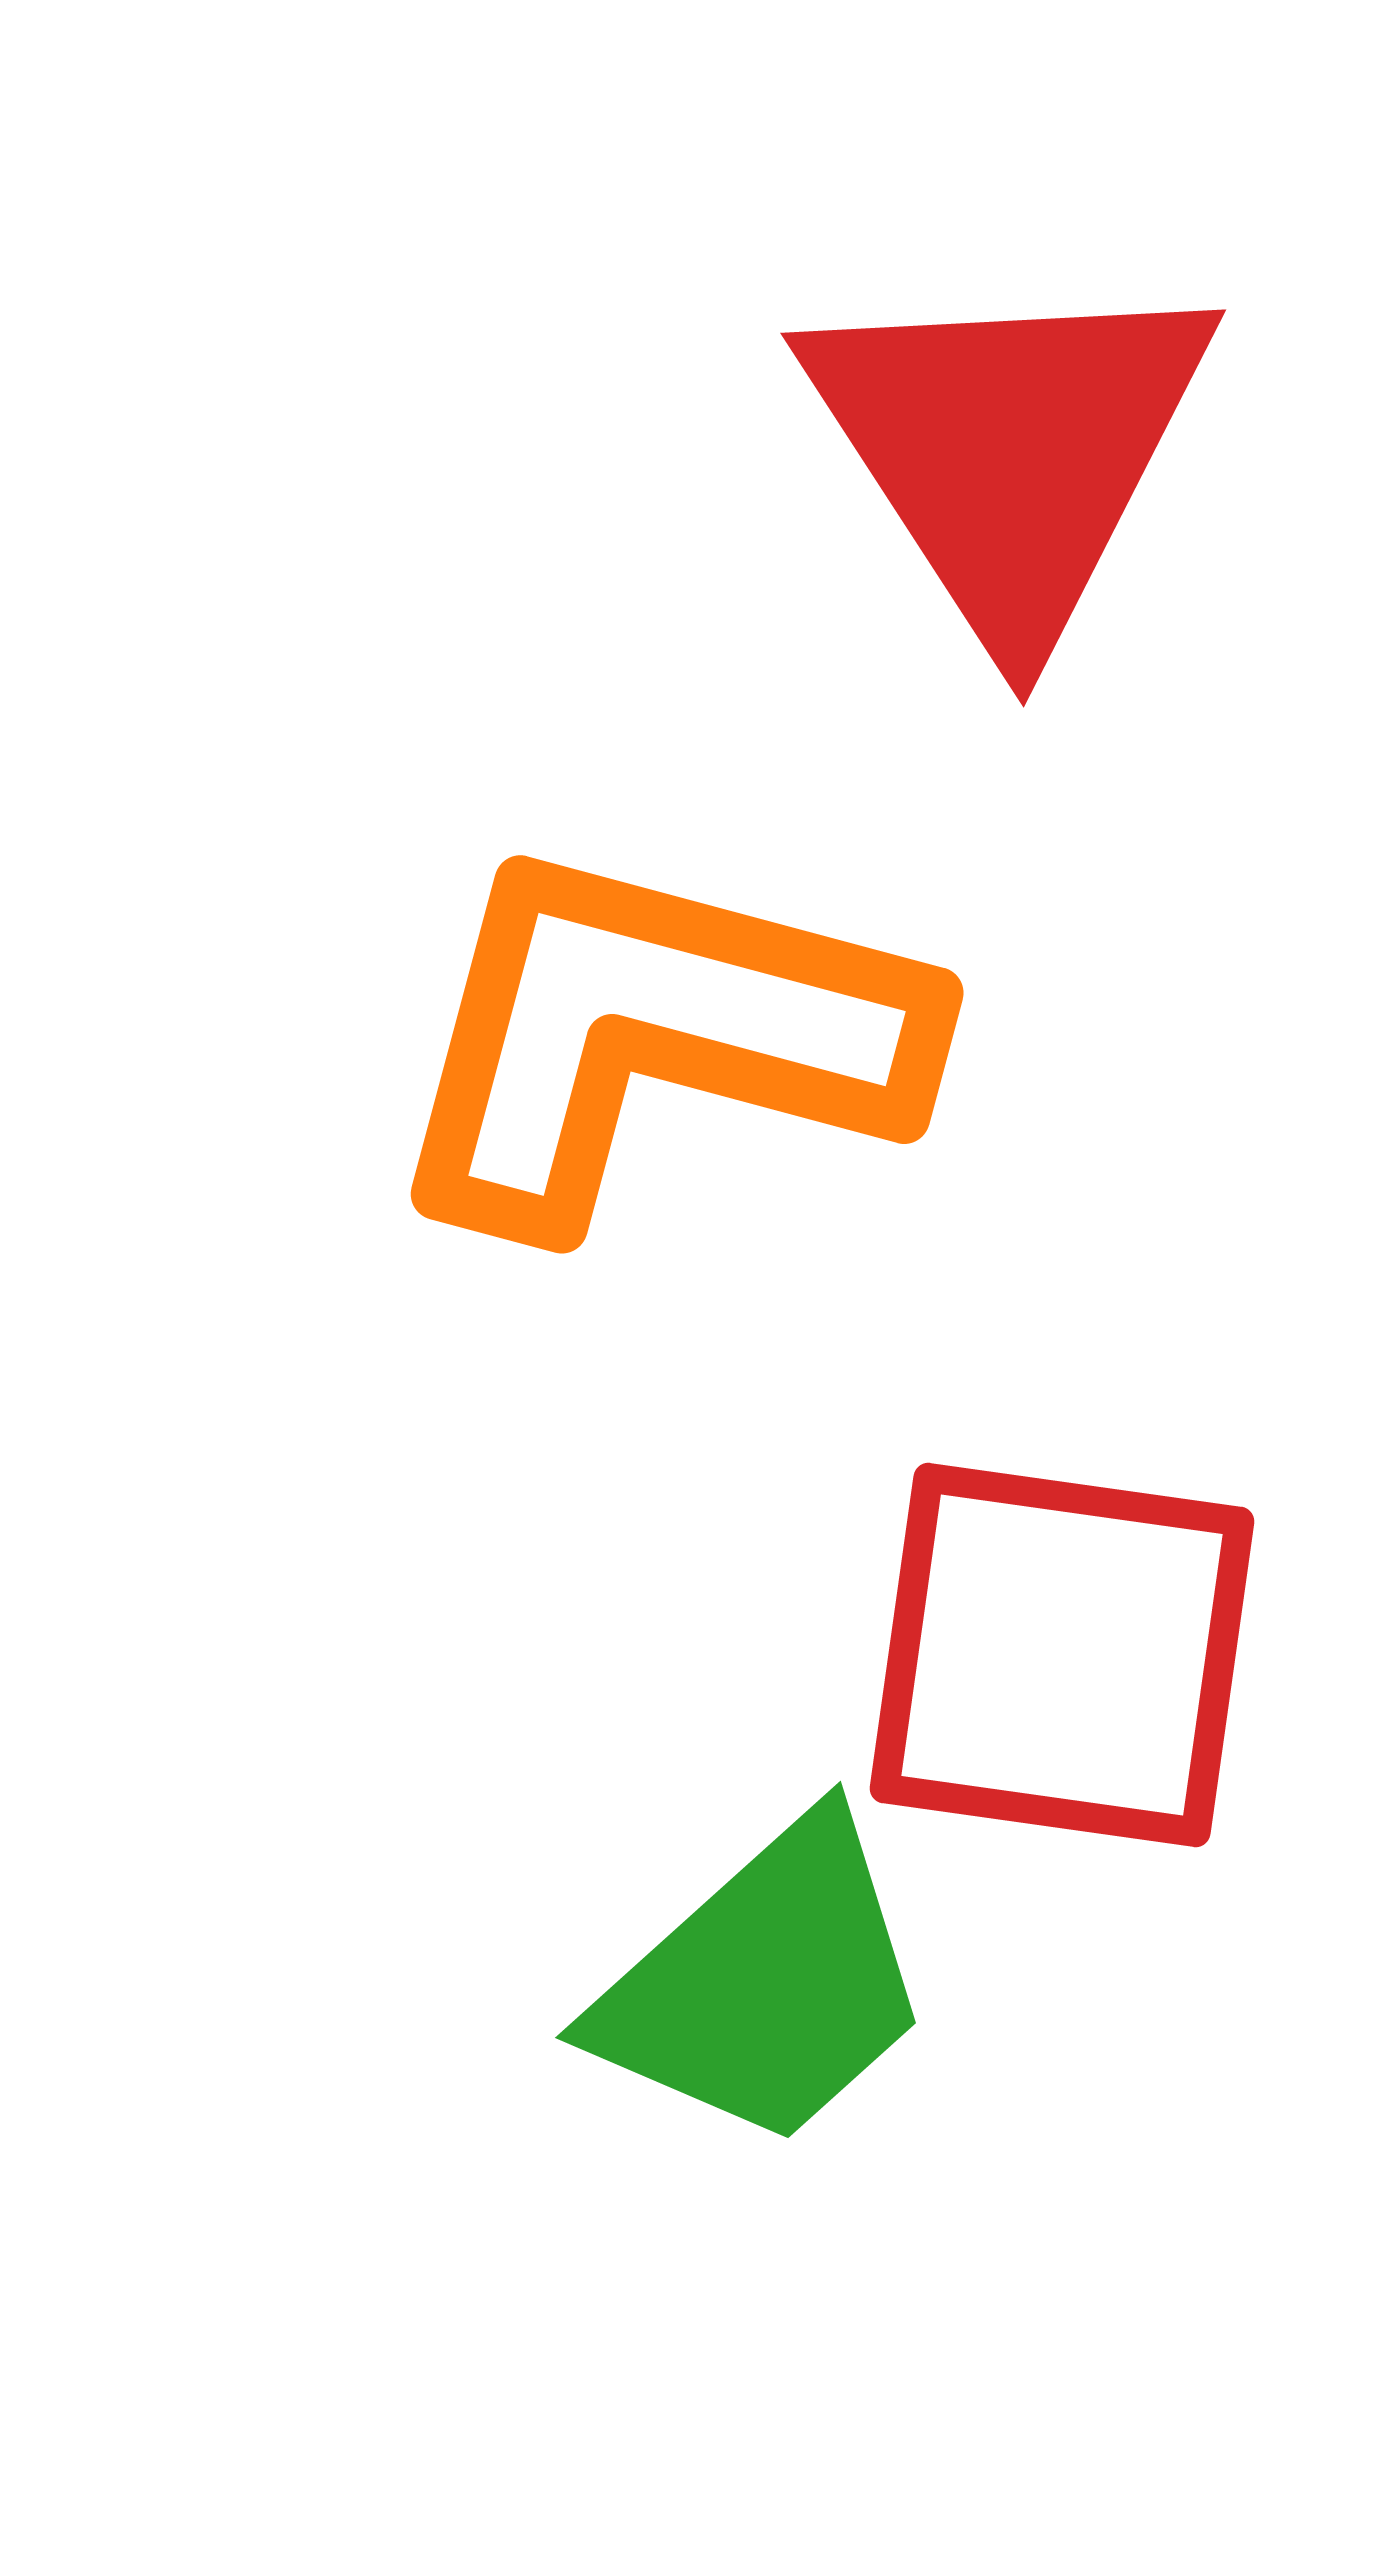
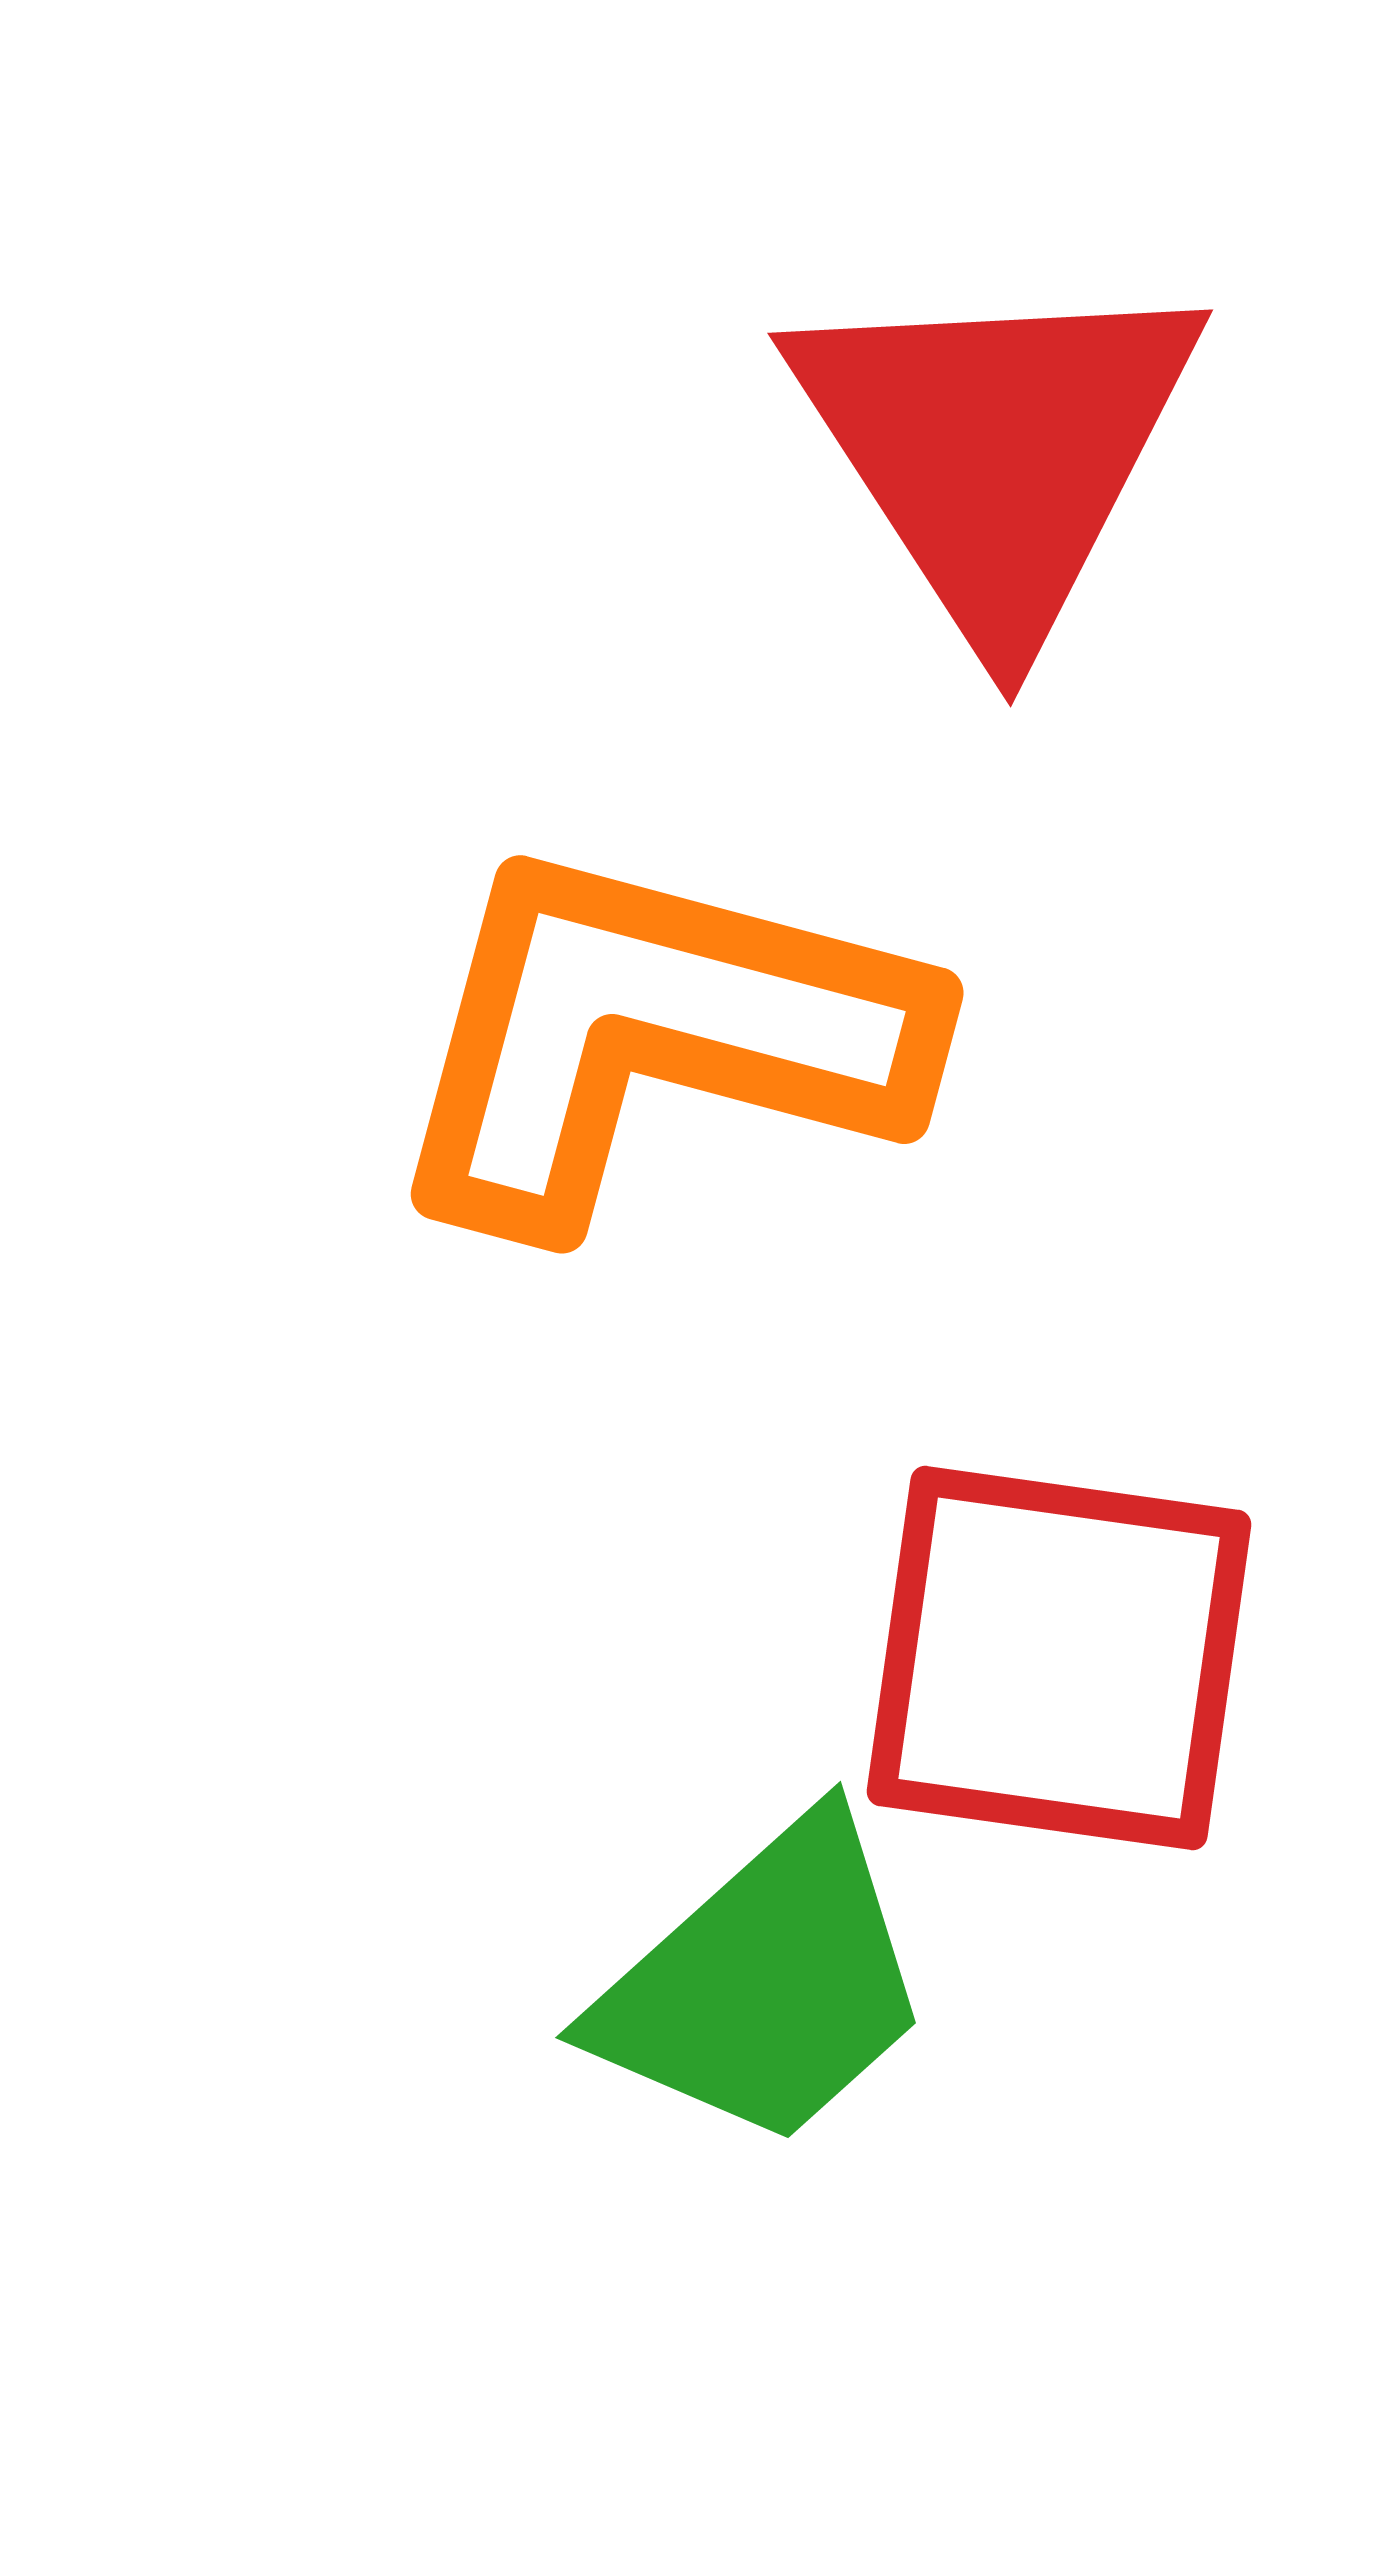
red triangle: moved 13 px left
red square: moved 3 px left, 3 px down
